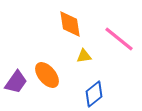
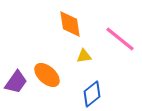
pink line: moved 1 px right
orange ellipse: rotated 8 degrees counterclockwise
blue diamond: moved 2 px left
